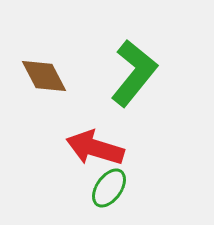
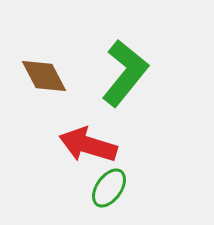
green L-shape: moved 9 px left
red arrow: moved 7 px left, 3 px up
